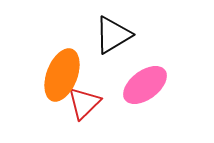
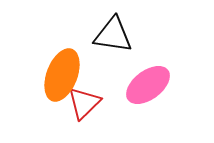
black triangle: rotated 39 degrees clockwise
pink ellipse: moved 3 px right
